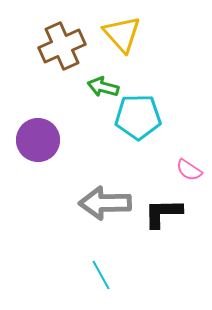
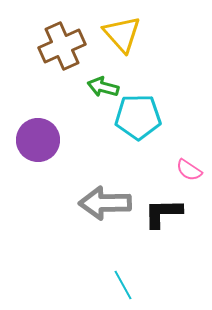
cyan line: moved 22 px right, 10 px down
